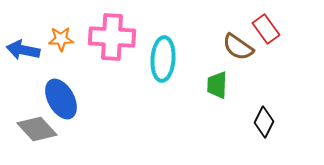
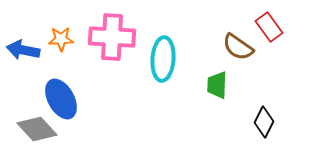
red rectangle: moved 3 px right, 2 px up
